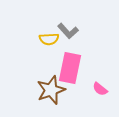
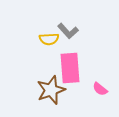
pink rectangle: rotated 16 degrees counterclockwise
